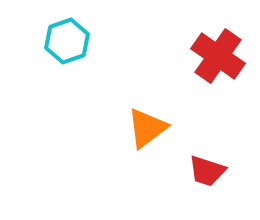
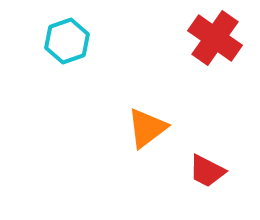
red cross: moved 3 px left, 18 px up
red trapezoid: rotated 9 degrees clockwise
